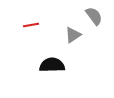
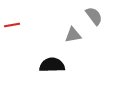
red line: moved 19 px left
gray triangle: rotated 24 degrees clockwise
